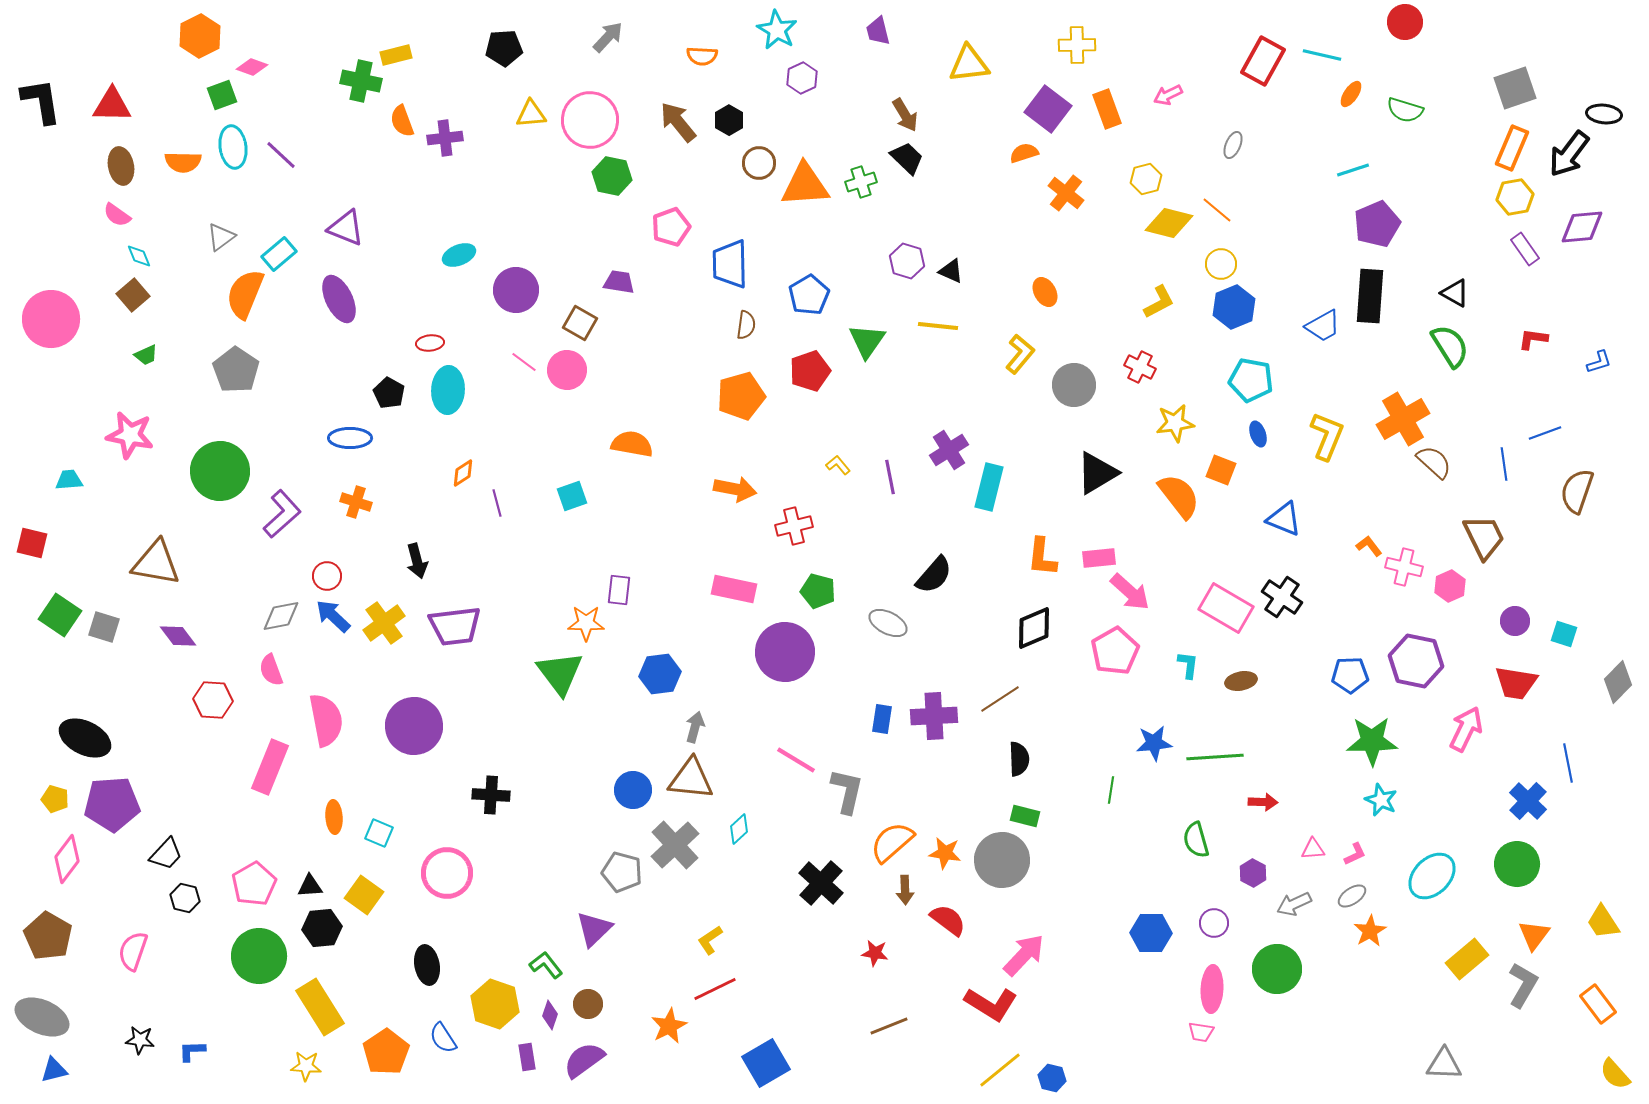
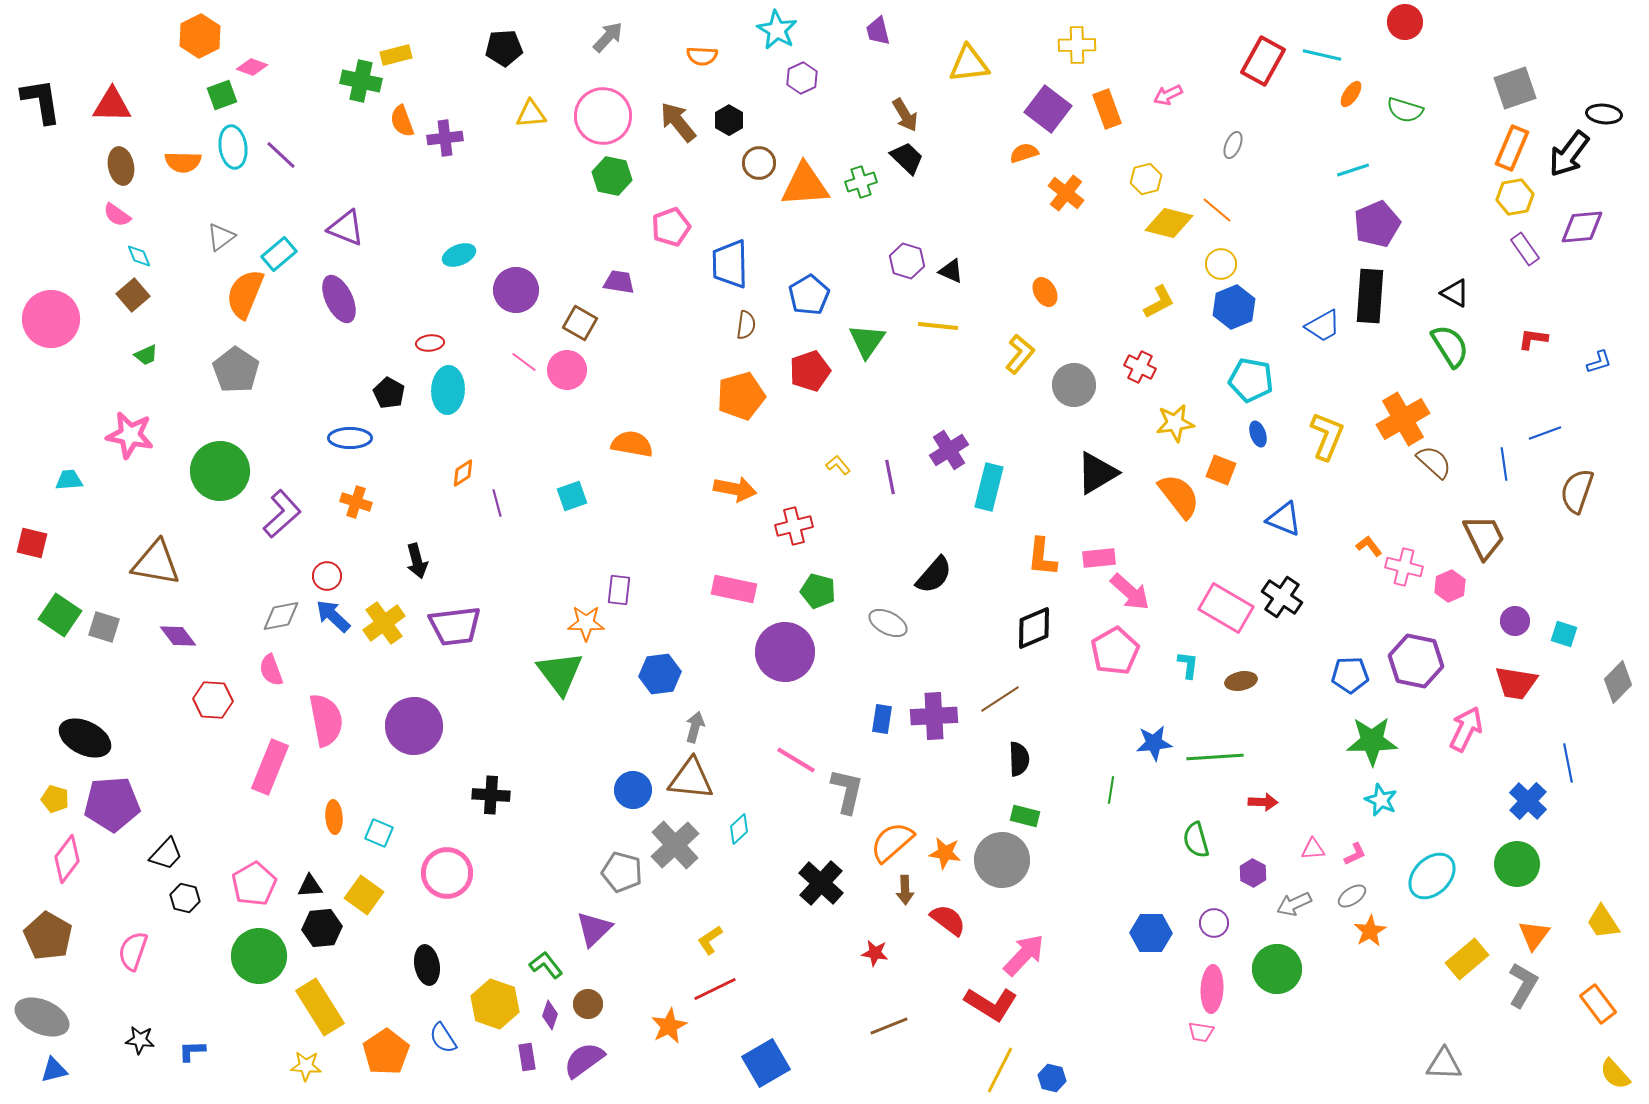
pink circle at (590, 120): moved 13 px right, 4 px up
yellow line at (1000, 1070): rotated 24 degrees counterclockwise
